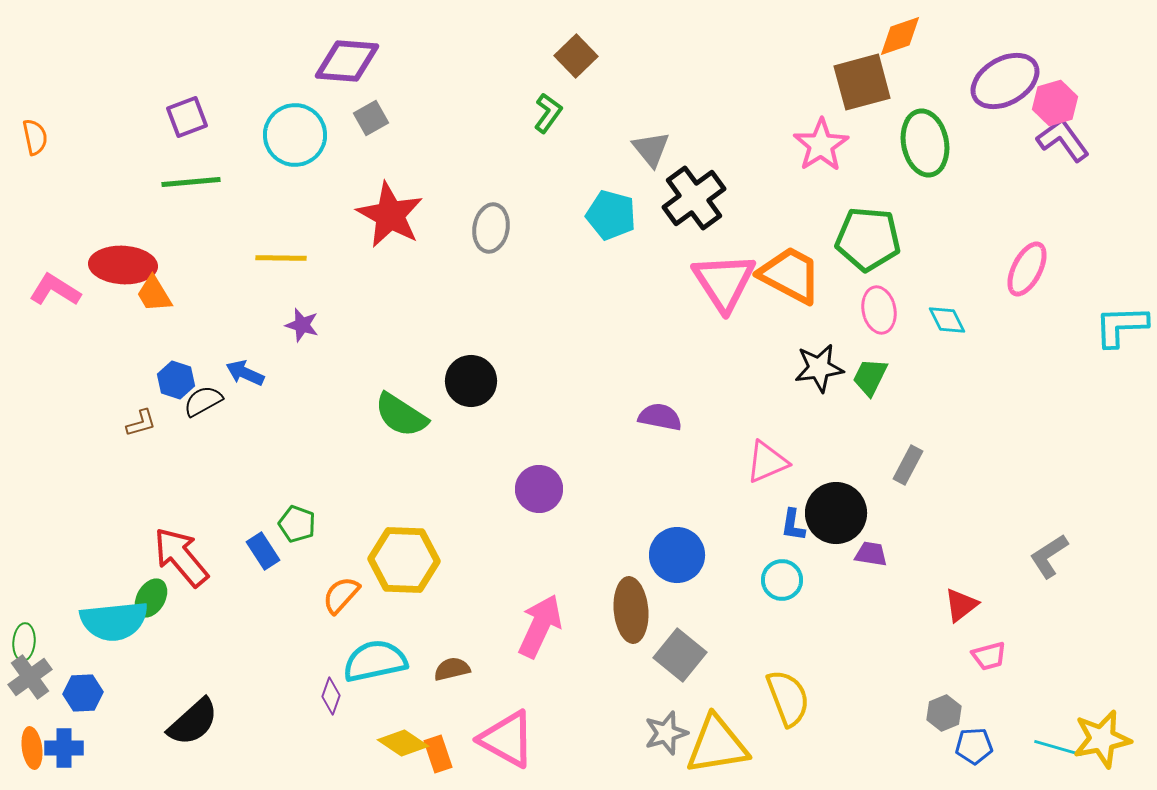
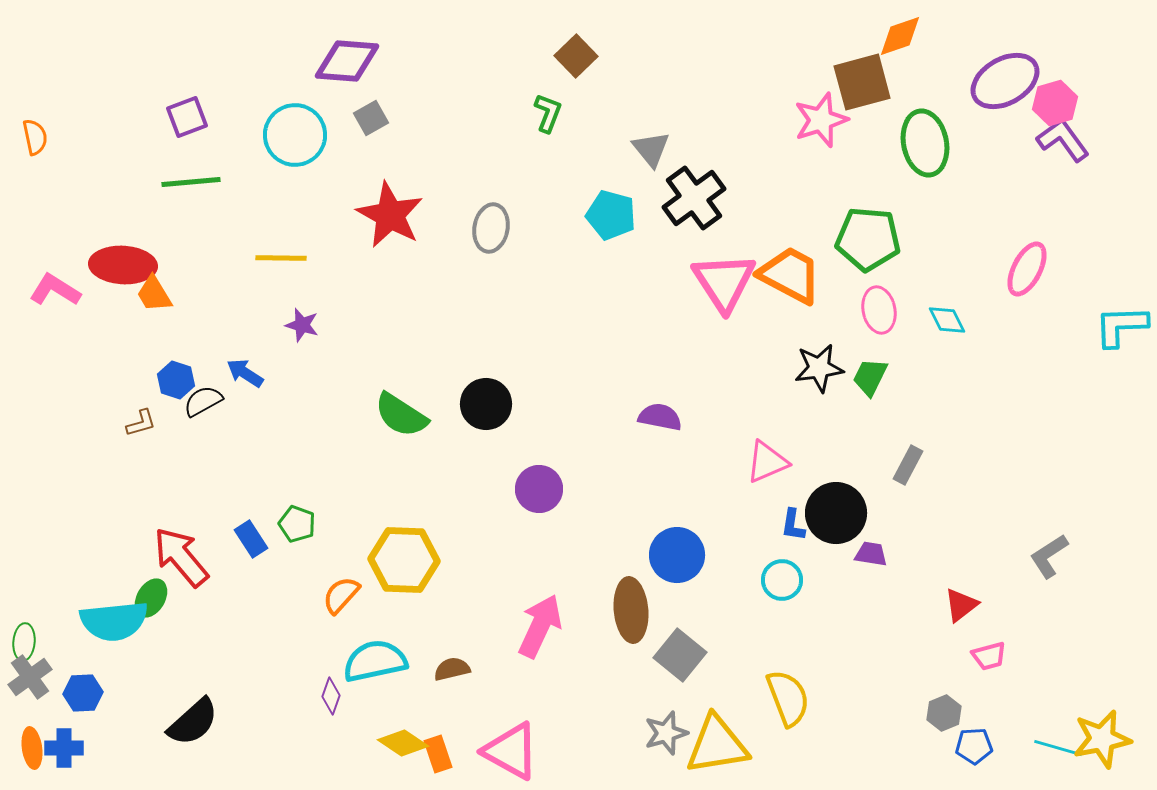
green L-shape at (548, 113): rotated 15 degrees counterclockwise
pink star at (821, 145): moved 25 px up; rotated 14 degrees clockwise
blue arrow at (245, 373): rotated 9 degrees clockwise
black circle at (471, 381): moved 15 px right, 23 px down
blue rectangle at (263, 551): moved 12 px left, 12 px up
pink triangle at (507, 739): moved 4 px right, 12 px down
